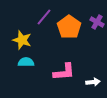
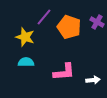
orange pentagon: rotated 15 degrees counterclockwise
yellow star: moved 3 px right, 3 px up
white arrow: moved 2 px up
